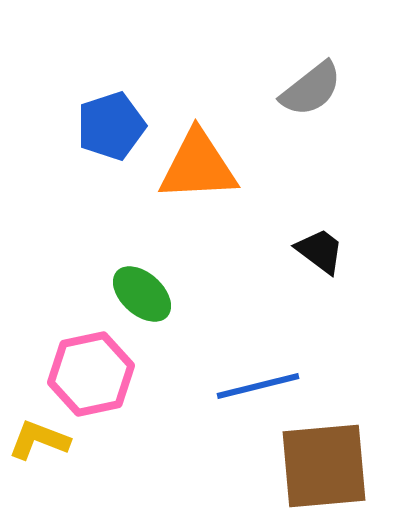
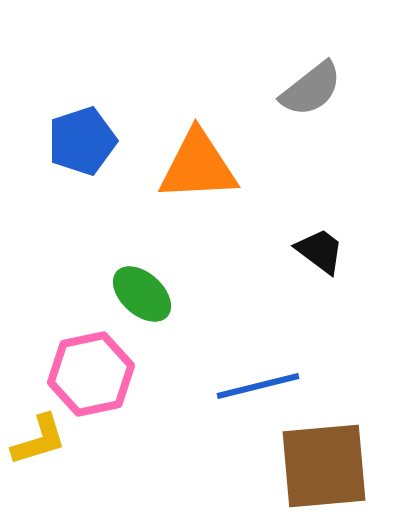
blue pentagon: moved 29 px left, 15 px down
yellow L-shape: rotated 142 degrees clockwise
